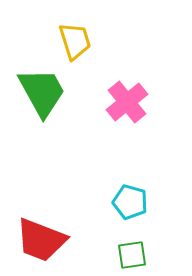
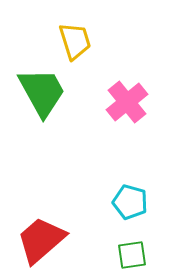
red trapezoid: rotated 118 degrees clockwise
